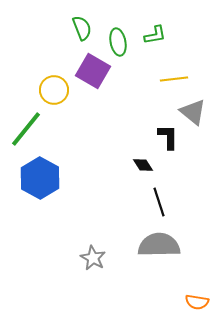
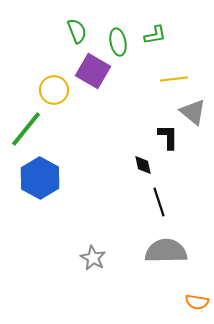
green semicircle: moved 5 px left, 3 px down
black diamond: rotated 20 degrees clockwise
gray semicircle: moved 7 px right, 6 px down
